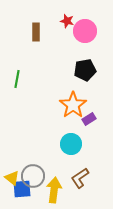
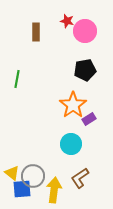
yellow triangle: moved 5 px up
